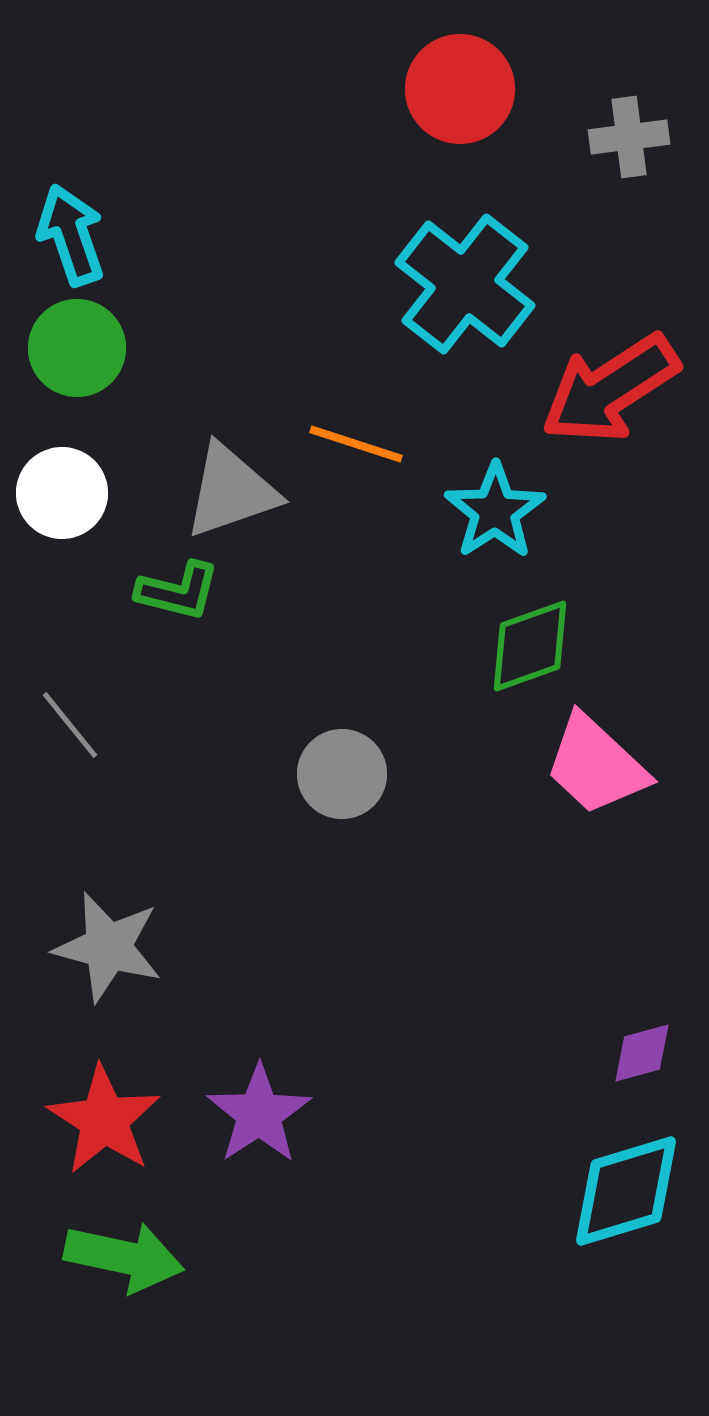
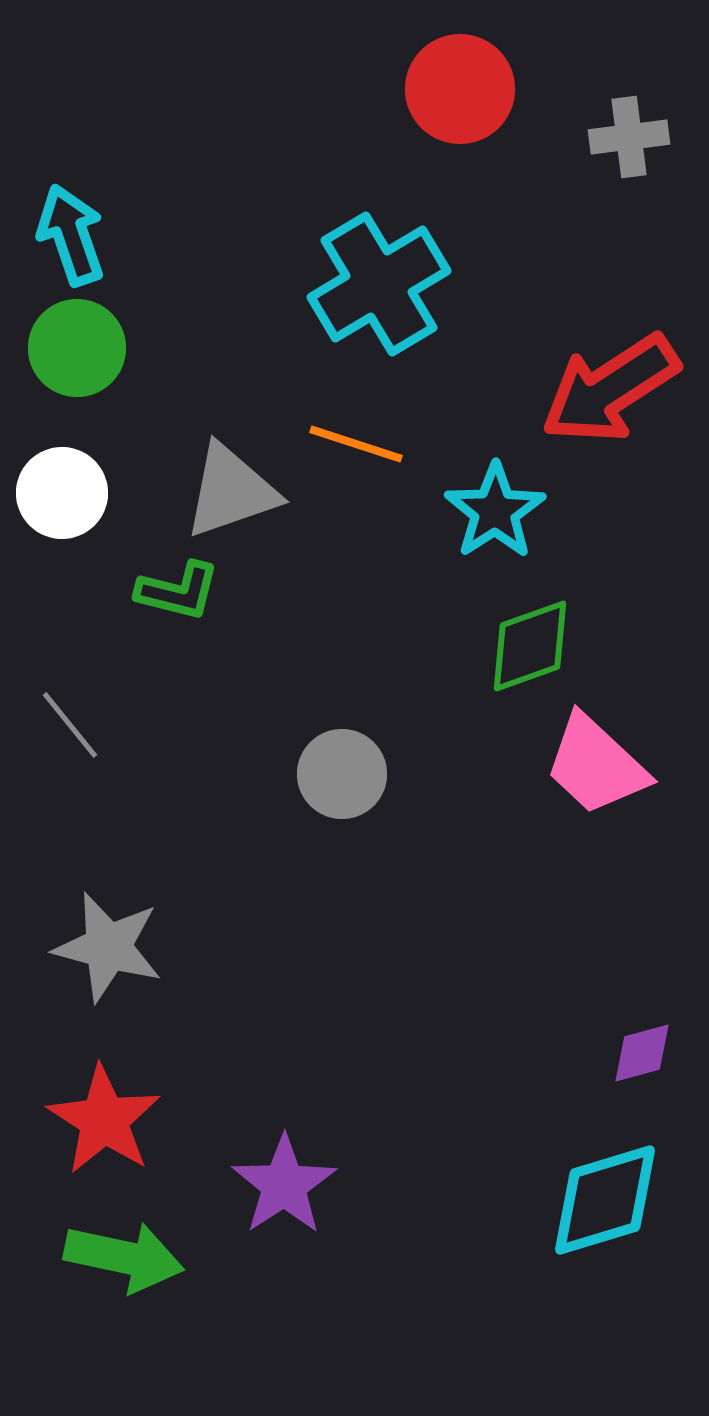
cyan cross: moved 86 px left; rotated 21 degrees clockwise
purple star: moved 25 px right, 71 px down
cyan diamond: moved 21 px left, 9 px down
